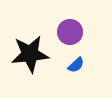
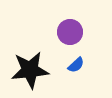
black star: moved 16 px down
